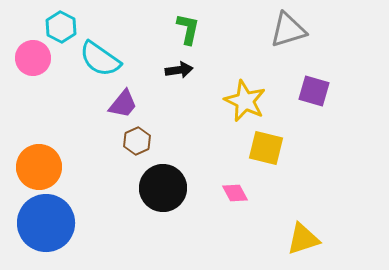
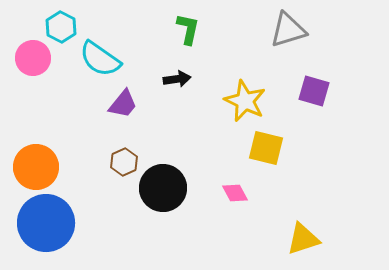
black arrow: moved 2 px left, 9 px down
brown hexagon: moved 13 px left, 21 px down
orange circle: moved 3 px left
